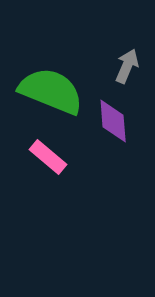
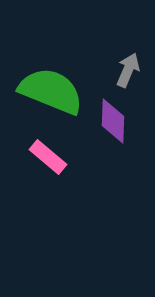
gray arrow: moved 1 px right, 4 px down
purple diamond: rotated 6 degrees clockwise
